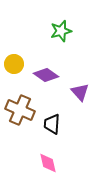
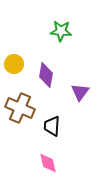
green star: rotated 20 degrees clockwise
purple diamond: rotated 65 degrees clockwise
purple triangle: rotated 18 degrees clockwise
brown cross: moved 2 px up
black trapezoid: moved 2 px down
